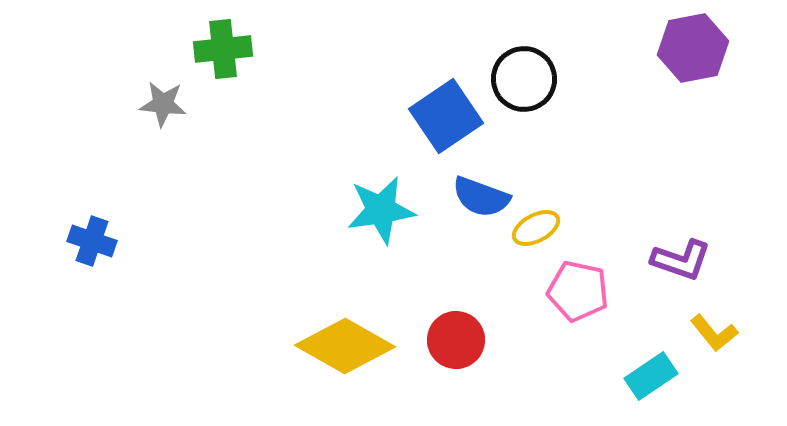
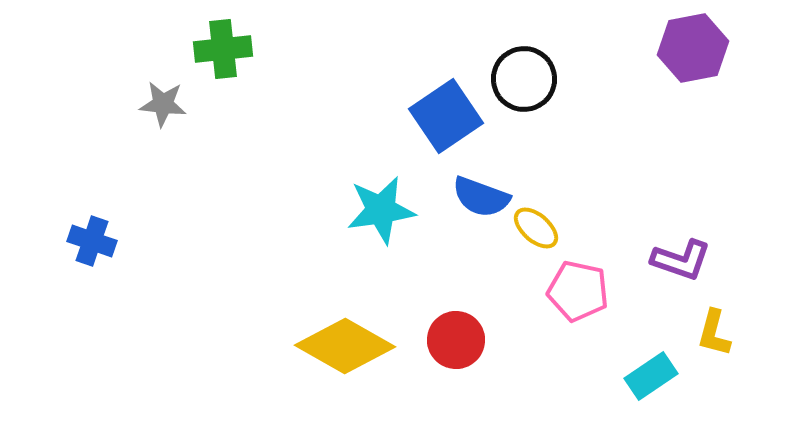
yellow ellipse: rotated 69 degrees clockwise
yellow L-shape: rotated 54 degrees clockwise
